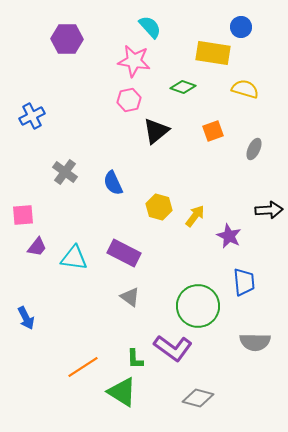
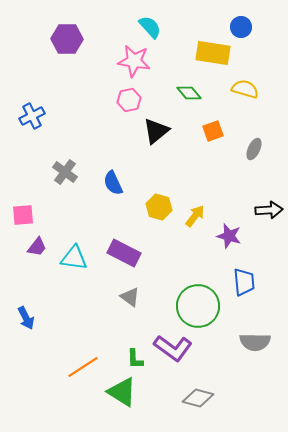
green diamond: moved 6 px right, 6 px down; rotated 30 degrees clockwise
purple star: rotated 10 degrees counterclockwise
